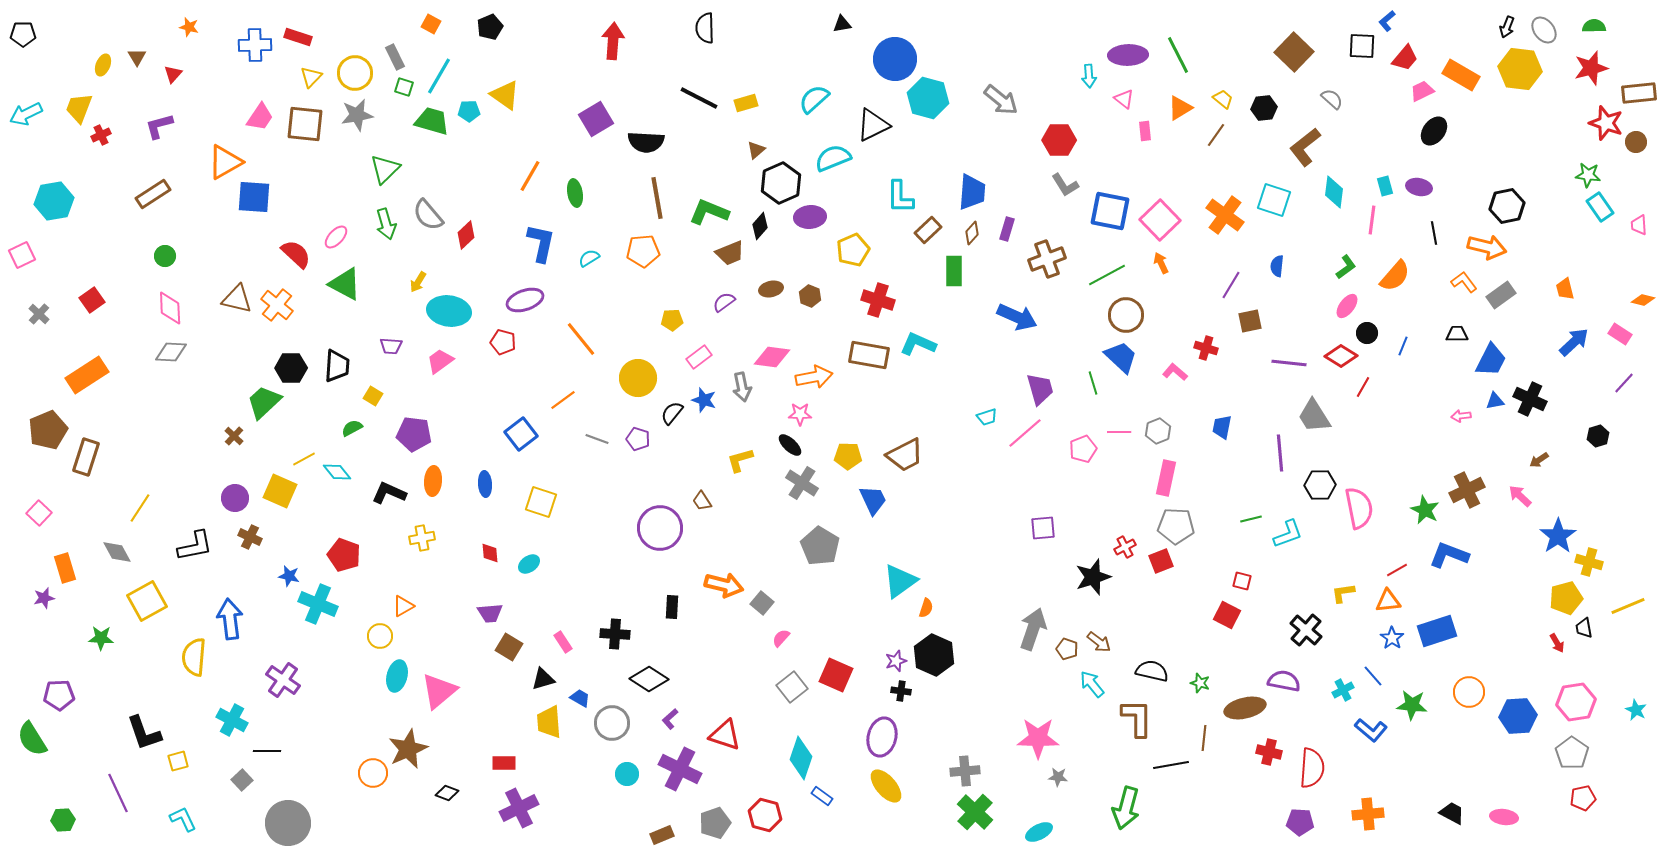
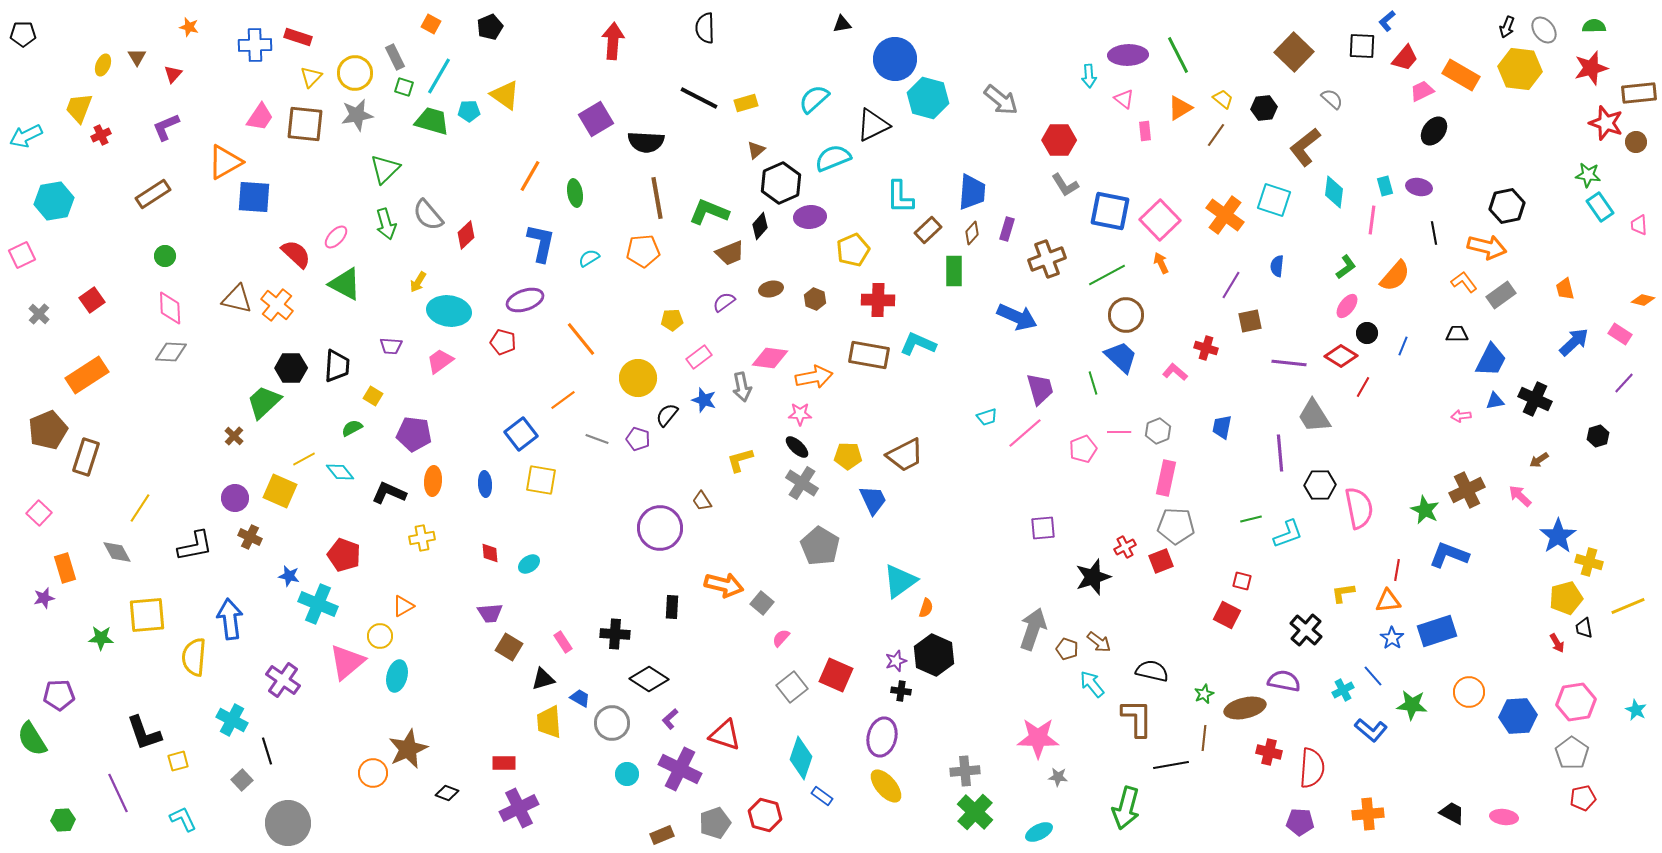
cyan arrow at (26, 114): moved 22 px down
purple L-shape at (159, 126): moved 7 px right, 1 px down; rotated 8 degrees counterclockwise
brown hexagon at (810, 296): moved 5 px right, 3 px down
red cross at (878, 300): rotated 16 degrees counterclockwise
pink diamond at (772, 357): moved 2 px left, 1 px down
black cross at (1530, 399): moved 5 px right
black semicircle at (672, 413): moved 5 px left, 2 px down
black ellipse at (790, 445): moved 7 px right, 2 px down
cyan diamond at (337, 472): moved 3 px right
yellow square at (541, 502): moved 22 px up; rotated 8 degrees counterclockwise
red line at (1397, 570): rotated 50 degrees counterclockwise
yellow square at (147, 601): moved 14 px down; rotated 24 degrees clockwise
green star at (1200, 683): moved 4 px right, 11 px down; rotated 30 degrees clockwise
pink triangle at (439, 691): moved 92 px left, 29 px up
black line at (267, 751): rotated 72 degrees clockwise
